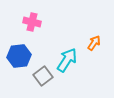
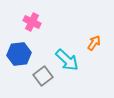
pink cross: rotated 12 degrees clockwise
blue hexagon: moved 2 px up
cyan arrow: rotated 100 degrees clockwise
